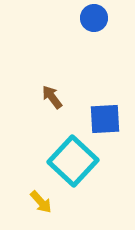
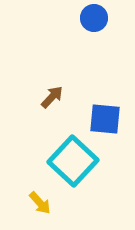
brown arrow: rotated 80 degrees clockwise
blue square: rotated 8 degrees clockwise
yellow arrow: moved 1 px left, 1 px down
